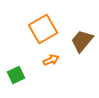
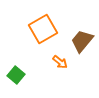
orange arrow: moved 9 px right, 2 px down; rotated 63 degrees clockwise
green square: rotated 24 degrees counterclockwise
